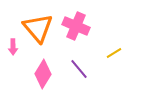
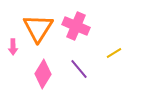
orange triangle: rotated 12 degrees clockwise
